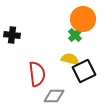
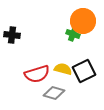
orange circle: moved 2 px down
green cross: moved 2 px left, 1 px up; rotated 24 degrees counterclockwise
yellow semicircle: moved 7 px left, 10 px down
red semicircle: rotated 80 degrees clockwise
gray diamond: moved 3 px up; rotated 15 degrees clockwise
